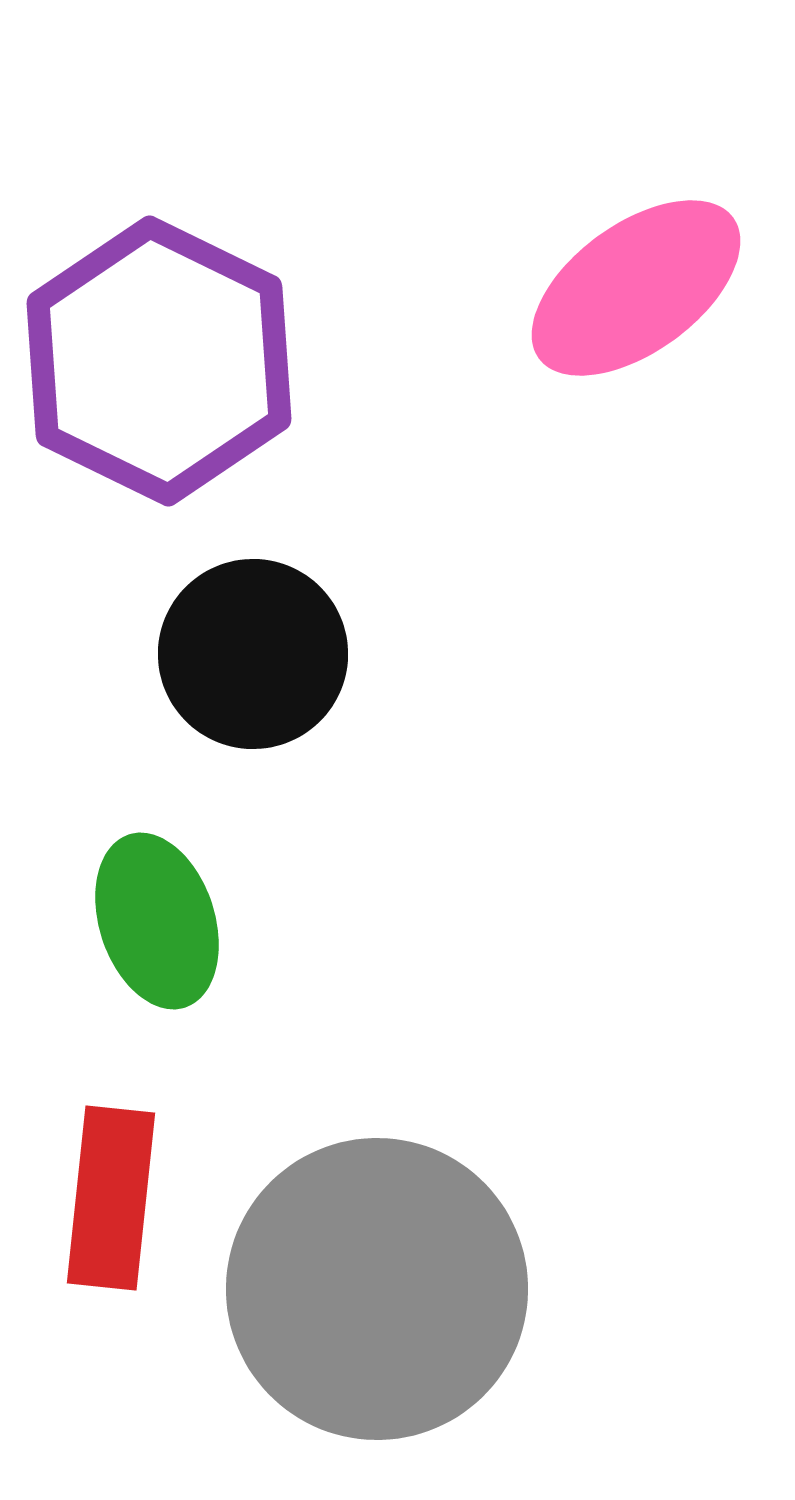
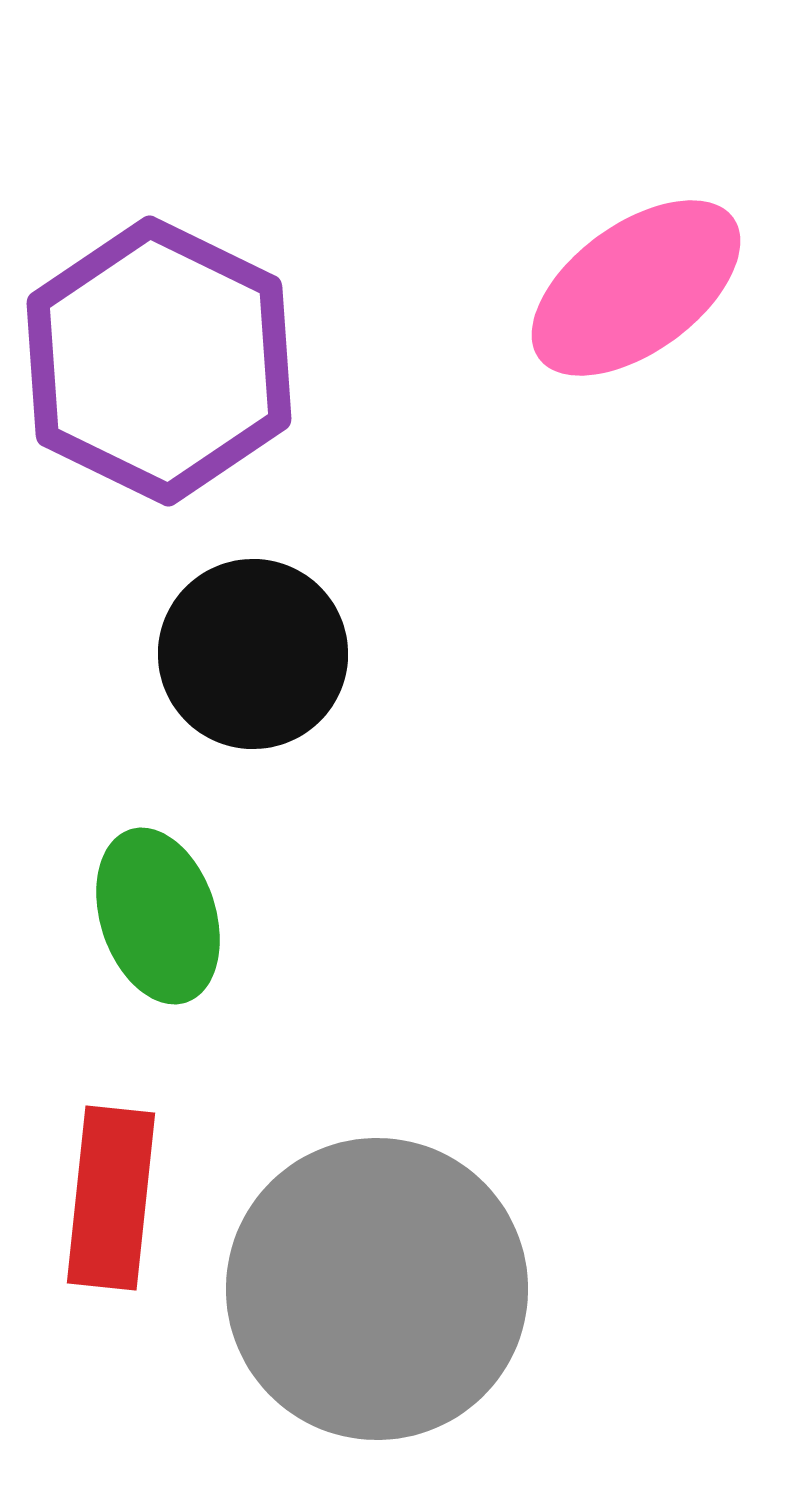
green ellipse: moved 1 px right, 5 px up
